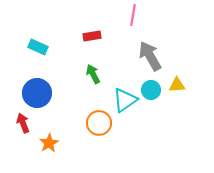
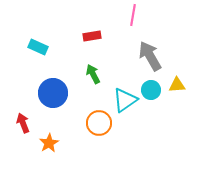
blue circle: moved 16 px right
